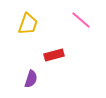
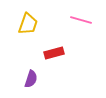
pink line: rotated 25 degrees counterclockwise
red rectangle: moved 2 px up
